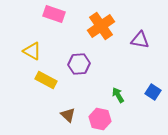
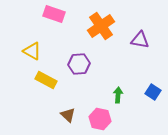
green arrow: rotated 35 degrees clockwise
